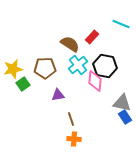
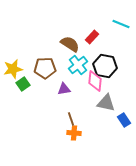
purple triangle: moved 6 px right, 6 px up
gray triangle: moved 16 px left
blue rectangle: moved 1 px left, 3 px down
orange cross: moved 6 px up
